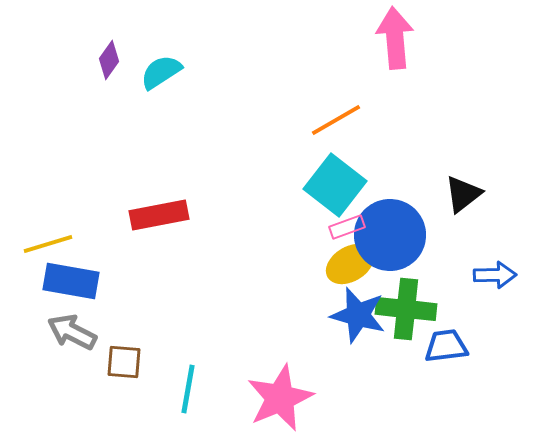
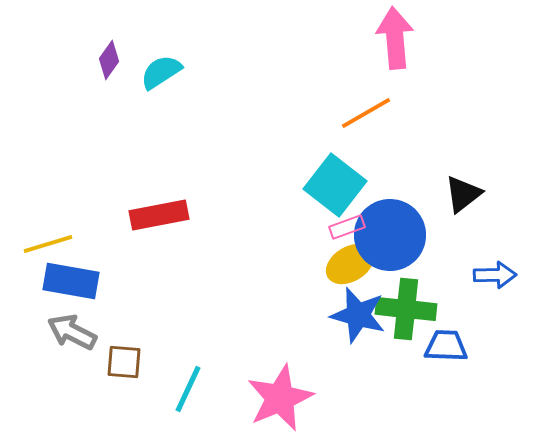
orange line: moved 30 px right, 7 px up
blue trapezoid: rotated 9 degrees clockwise
cyan line: rotated 15 degrees clockwise
